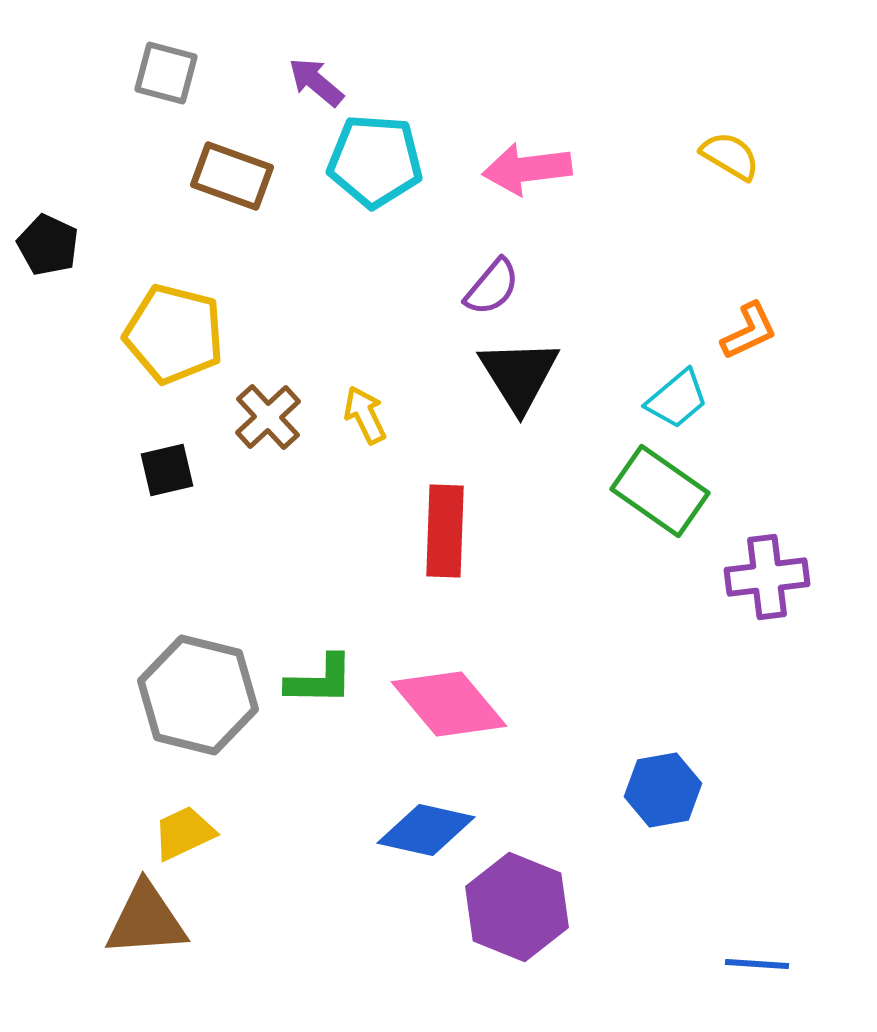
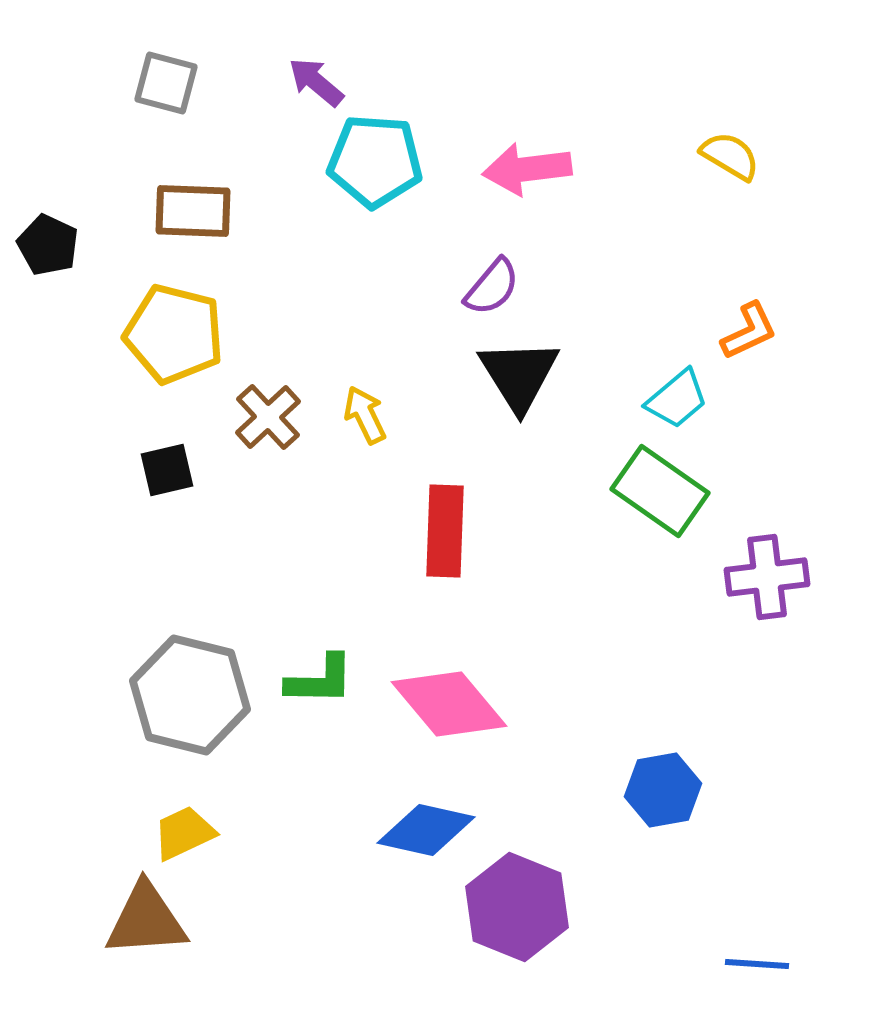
gray square: moved 10 px down
brown rectangle: moved 39 px left, 35 px down; rotated 18 degrees counterclockwise
gray hexagon: moved 8 px left
